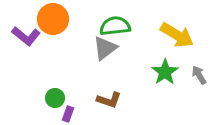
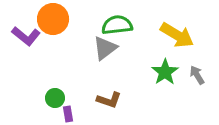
green semicircle: moved 2 px right, 1 px up
gray arrow: moved 2 px left
purple rectangle: rotated 28 degrees counterclockwise
